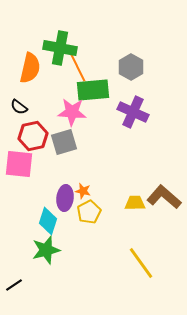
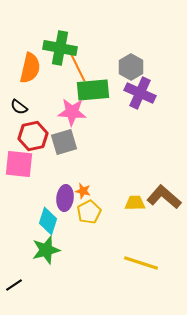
purple cross: moved 7 px right, 19 px up
yellow line: rotated 36 degrees counterclockwise
